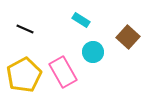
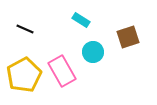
brown square: rotated 30 degrees clockwise
pink rectangle: moved 1 px left, 1 px up
